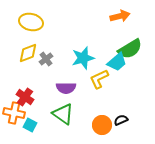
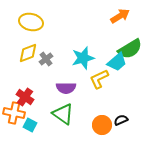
orange arrow: rotated 18 degrees counterclockwise
